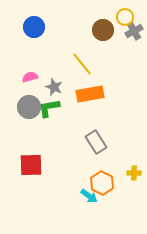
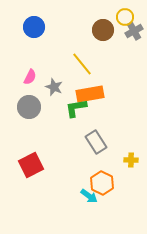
pink semicircle: rotated 133 degrees clockwise
green L-shape: moved 27 px right
red square: rotated 25 degrees counterclockwise
yellow cross: moved 3 px left, 13 px up
